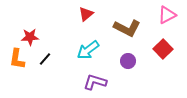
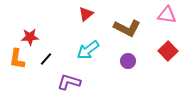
pink triangle: rotated 36 degrees clockwise
red square: moved 5 px right, 2 px down
black line: moved 1 px right
purple L-shape: moved 26 px left
